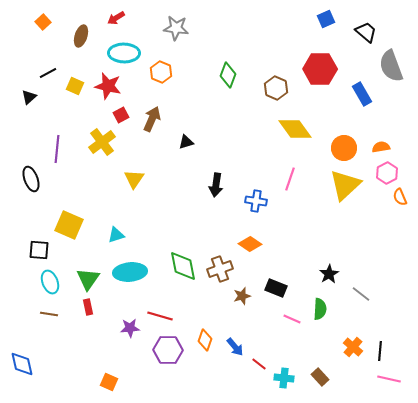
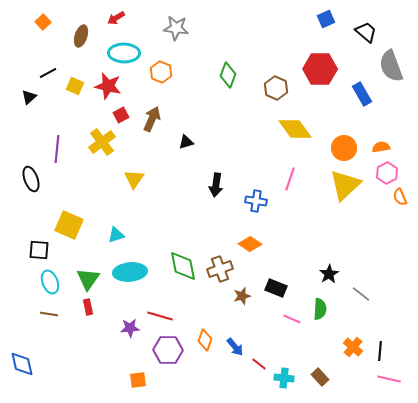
orange square at (109, 382): moved 29 px right, 2 px up; rotated 30 degrees counterclockwise
